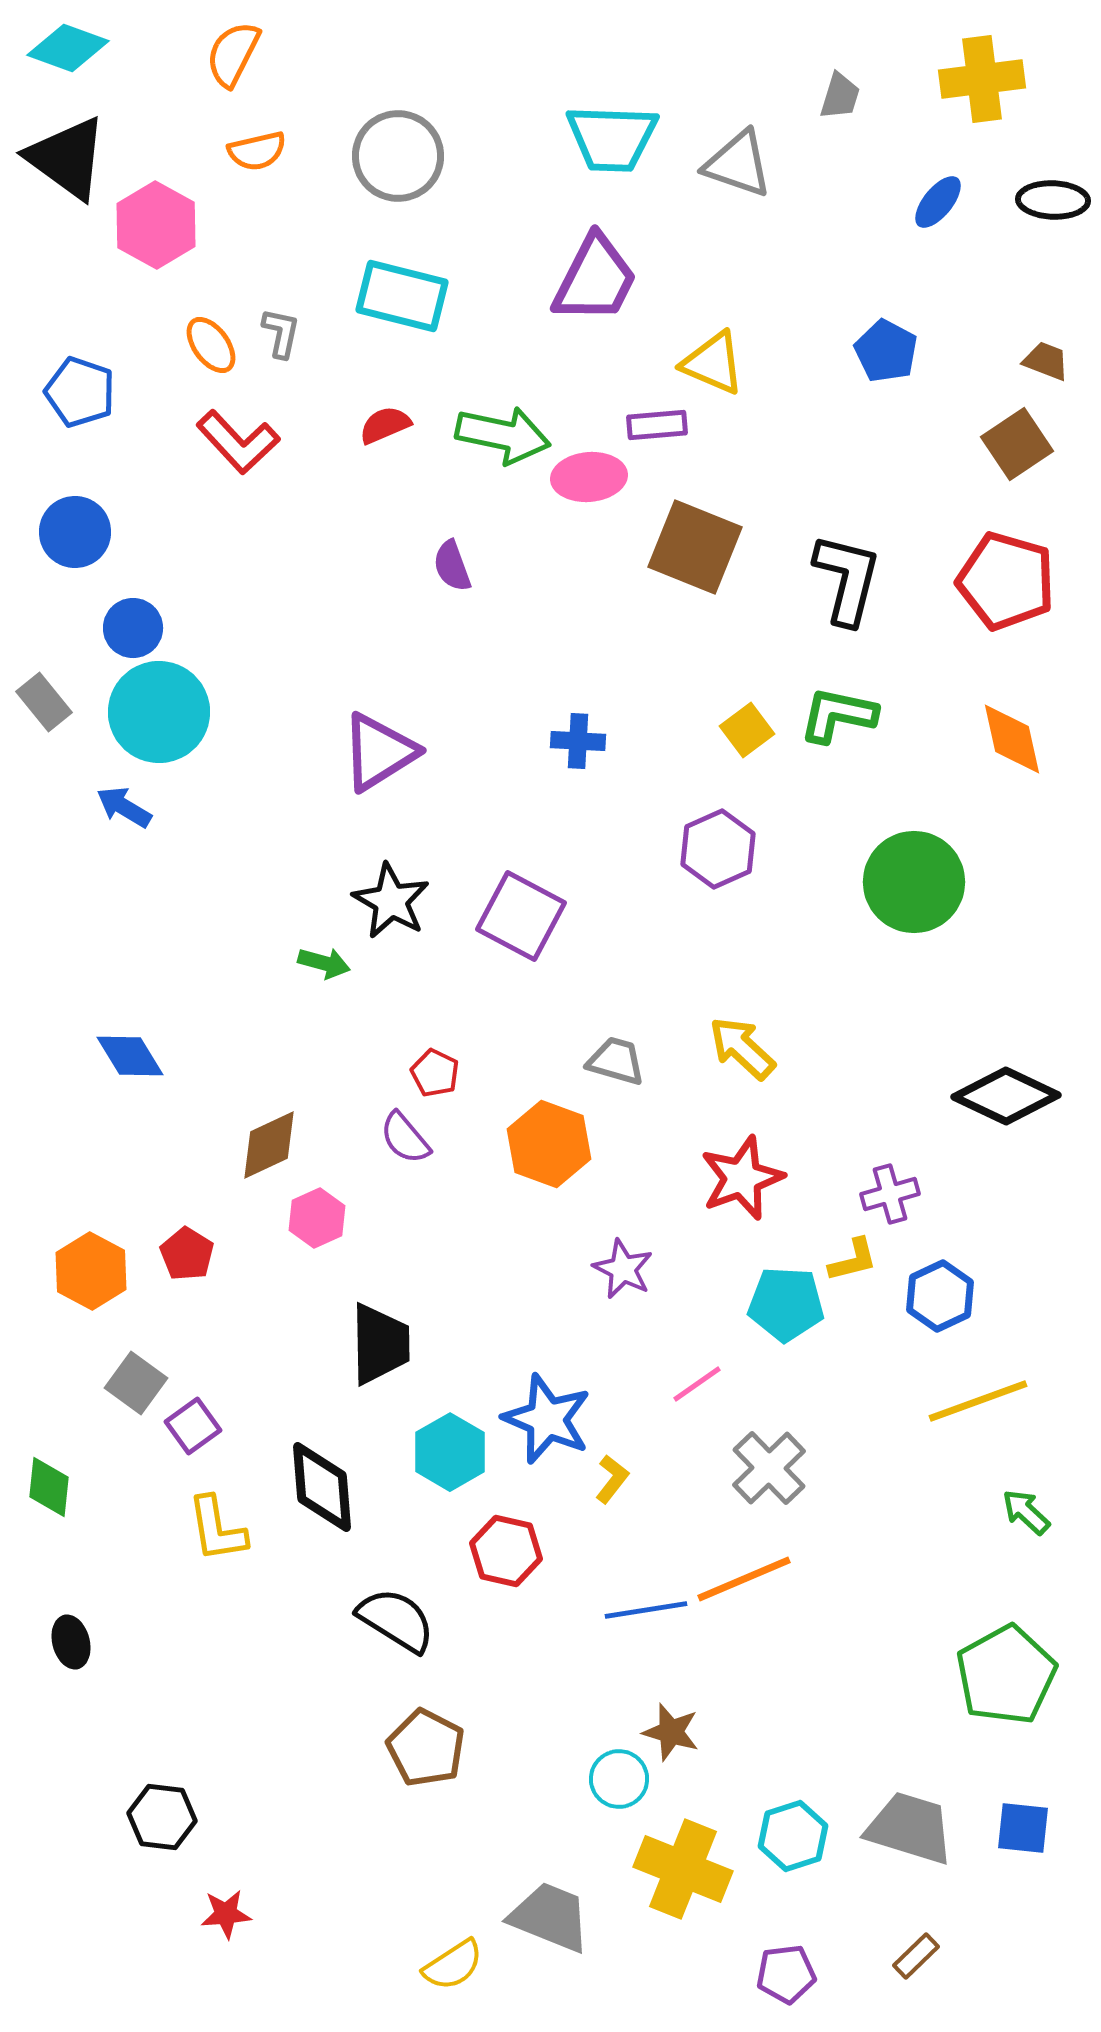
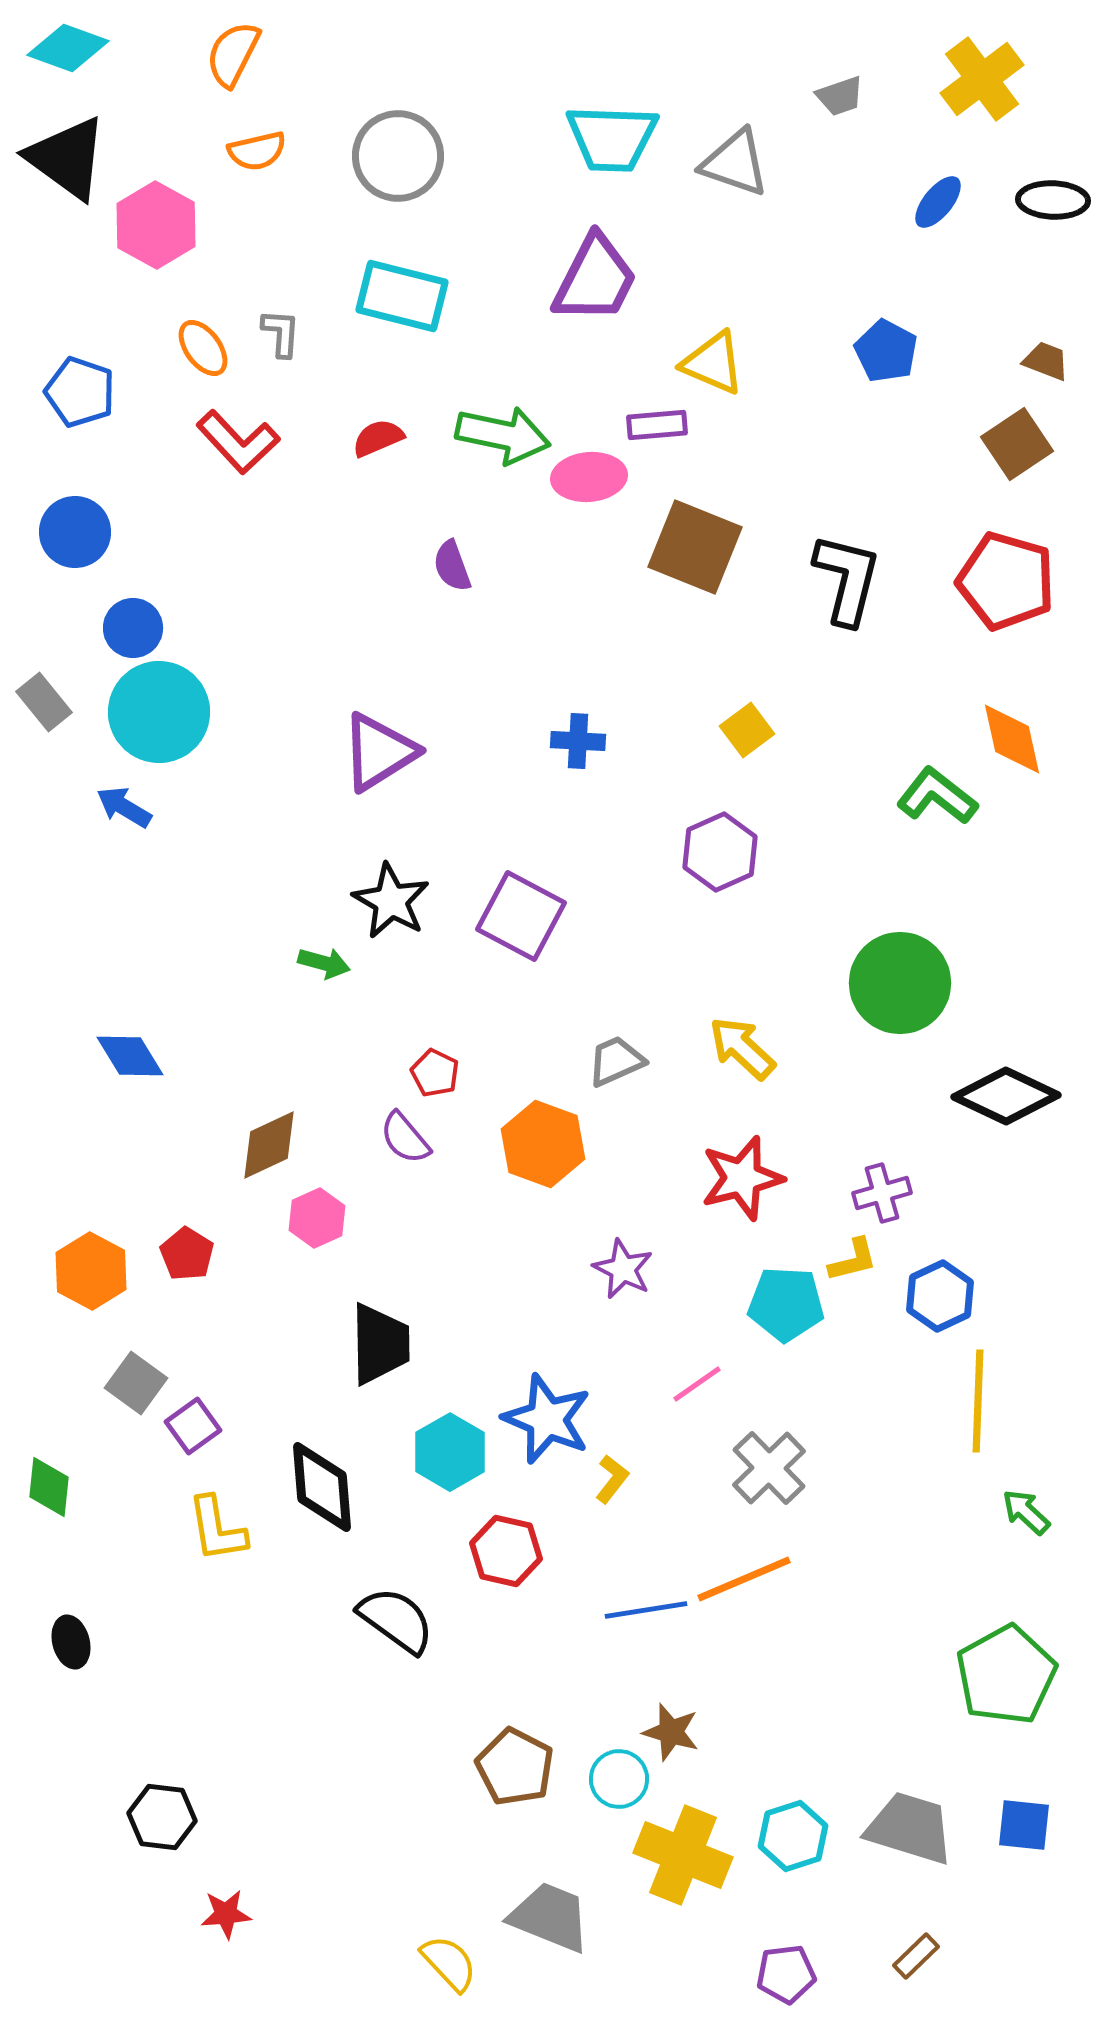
yellow cross at (982, 79): rotated 30 degrees counterclockwise
gray trapezoid at (840, 96): rotated 54 degrees clockwise
gray triangle at (738, 164): moved 3 px left, 1 px up
gray L-shape at (281, 333): rotated 8 degrees counterclockwise
orange ellipse at (211, 345): moved 8 px left, 3 px down
red semicircle at (385, 425): moved 7 px left, 13 px down
green L-shape at (838, 715): moved 99 px right, 81 px down; rotated 26 degrees clockwise
purple hexagon at (718, 849): moved 2 px right, 3 px down
green circle at (914, 882): moved 14 px left, 101 px down
gray trapezoid at (616, 1061): rotated 40 degrees counterclockwise
orange hexagon at (549, 1144): moved 6 px left
red star at (742, 1178): rotated 6 degrees clockwise
purple cross at (890, 1194): moved 8 px left, 1 px up
yellow line at (978, 1401): rotated 68 degrees counterclockwise
black semicircle at (396, 1620): rotated 4 degrees clockwise
brown pentagon at (426, 1748): moved 89 px right, 19 px down
blue square at (1023, 1828): moved 1 px right, 3 px up
yellow cross at (683, 1869): moved 14 px up
yellow semicircle at (453, 1965): moved 4 px left, 2 px up; rotated 100 degrees counterclockwise
